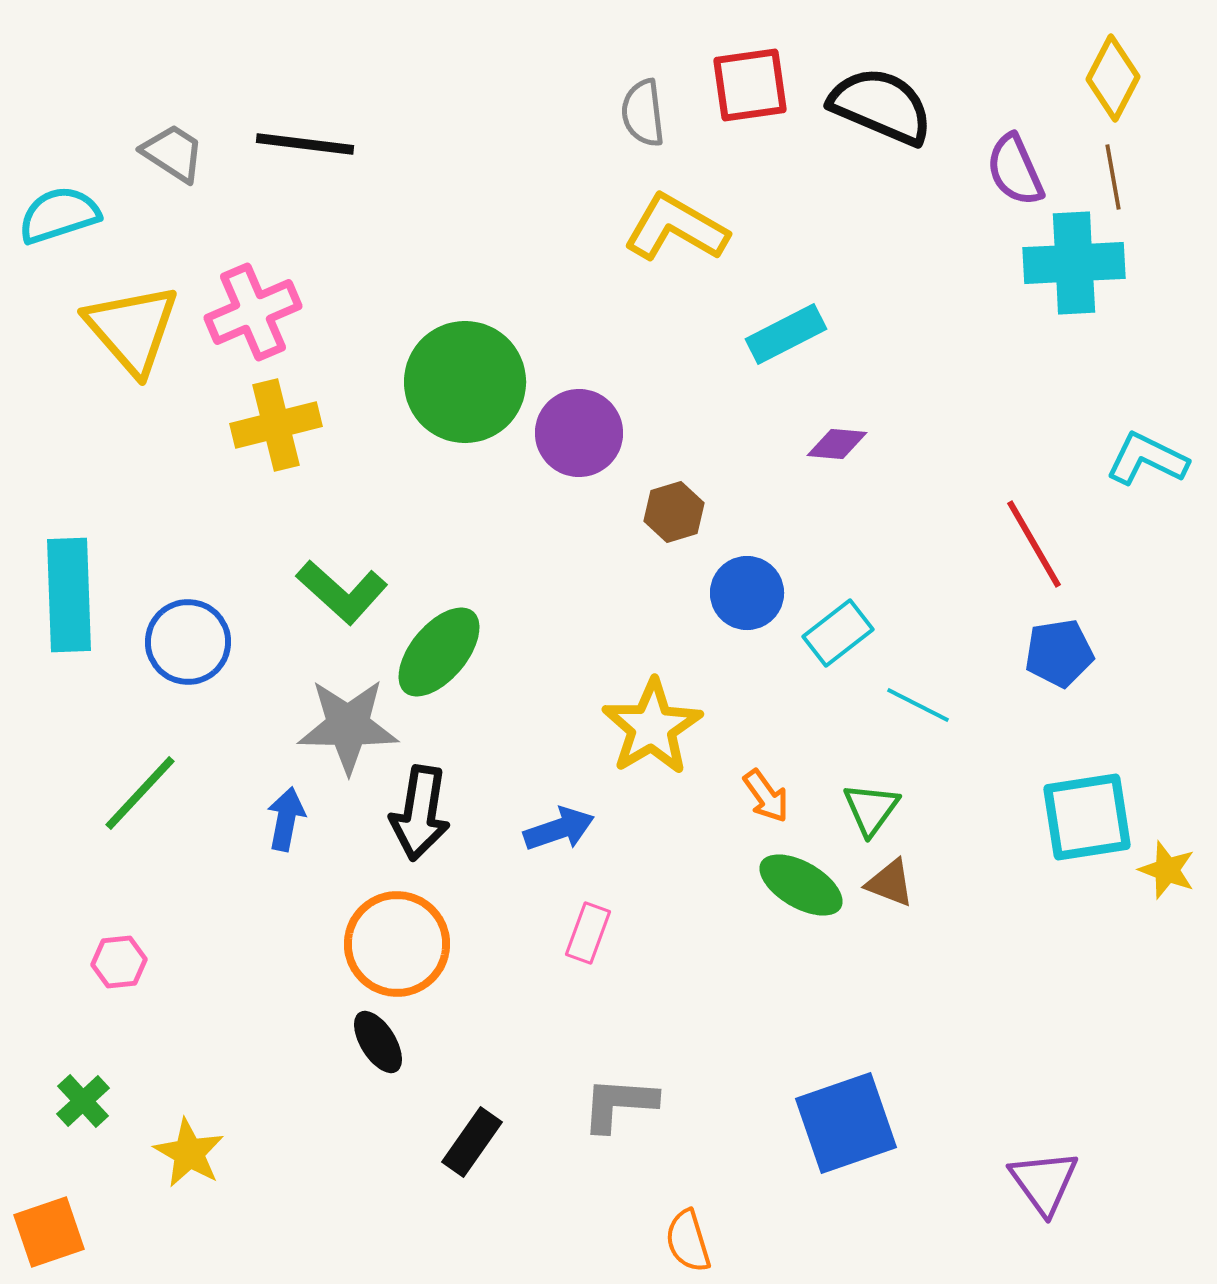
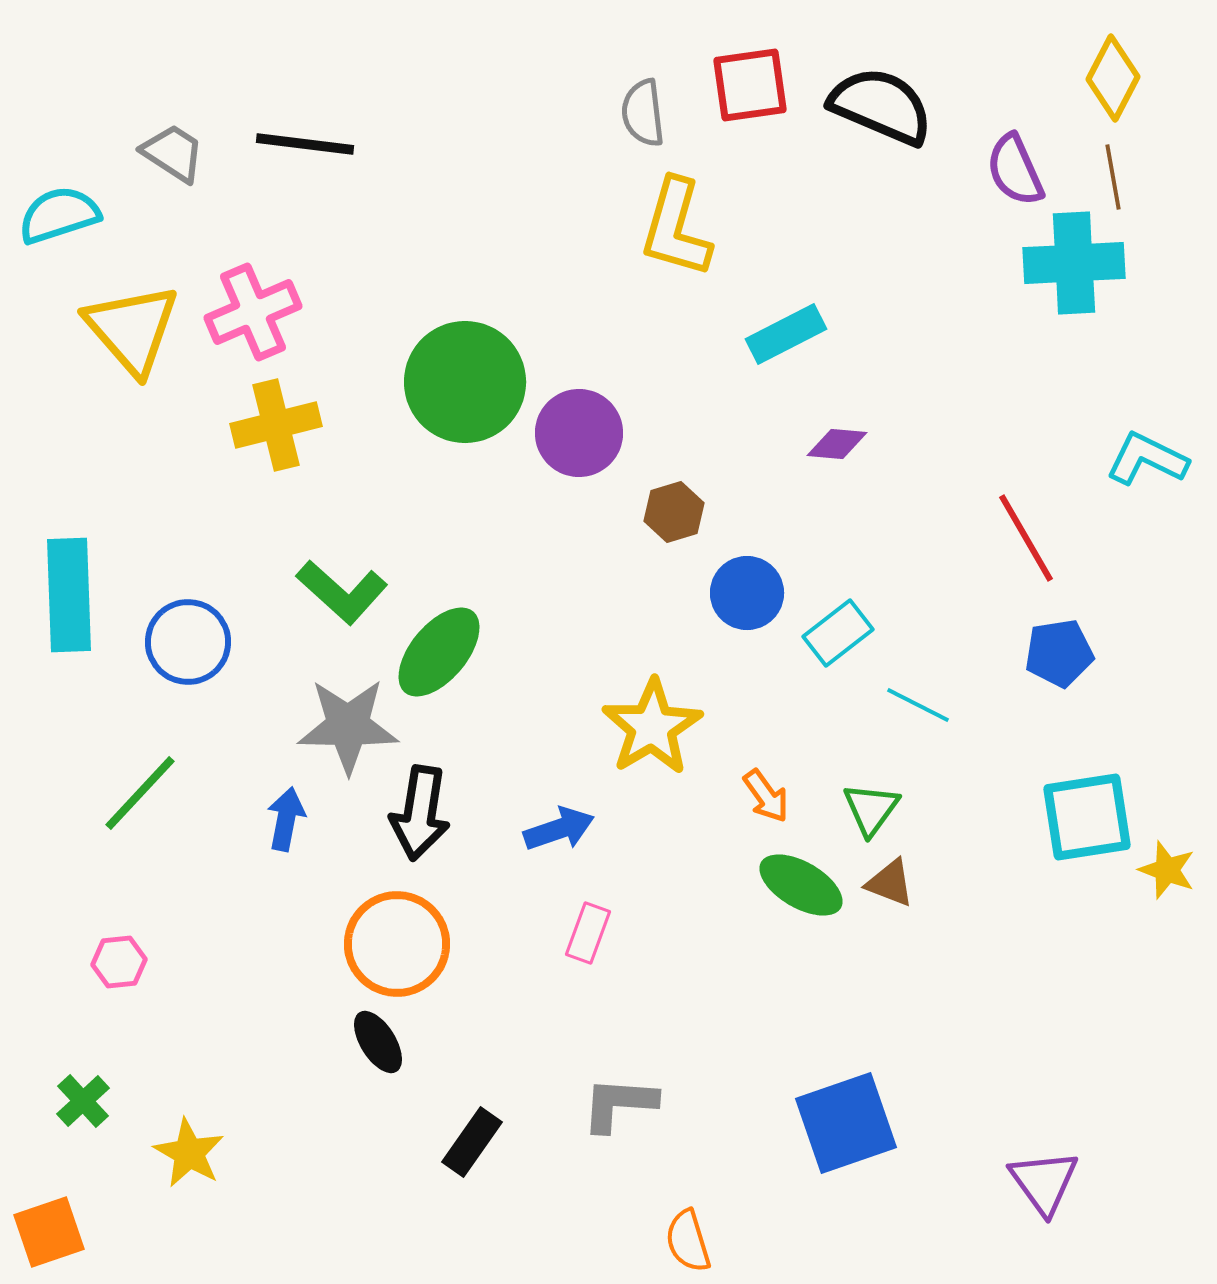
yellow L-shape at (676, 228): rotated 104 degrees counterclockwise
red line at (1034, 544): moved 8 px left, 6 px up
